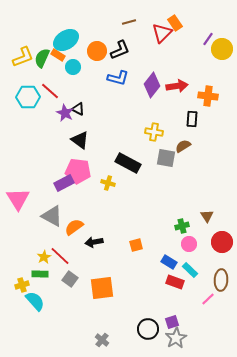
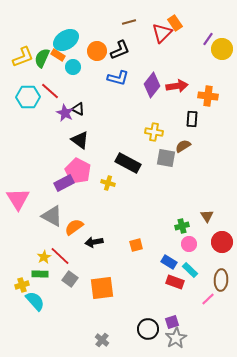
pink pentagon at (78, 171): rotated 20 degrees clockwise
